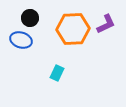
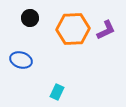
purple L-shape: moved 6 px down
blue ellipse: moved 20 px down
cyan rectangle: moved 19 px down
